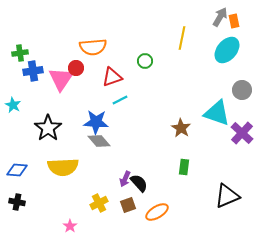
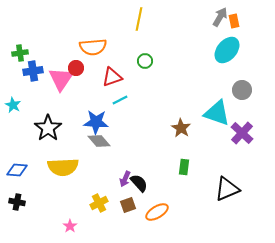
yellow line: moved 43 px left, 19 px up
black triangle: moved 7 px up
